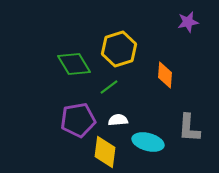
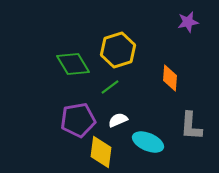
yellow hexagon: moved 1 px left, 1 px down
green diamond: moved 1 px left
orange diamond: moved 5 px right, 3 px down
green line: moved 1 px right
white semicircle: rotated 18 degrees counterclockwise
gray L-shape: moved 2 px right, 2 px up
cyan ellipse: rotated 8 degrees clockwise
yellow diamond: moved 4 px left
